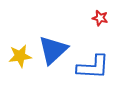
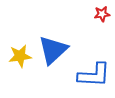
red star: moved 2 px right, 4 px up; rotated 21 degrees counterclockwise
blue L-shape: moved 1 px right, 8 px down
